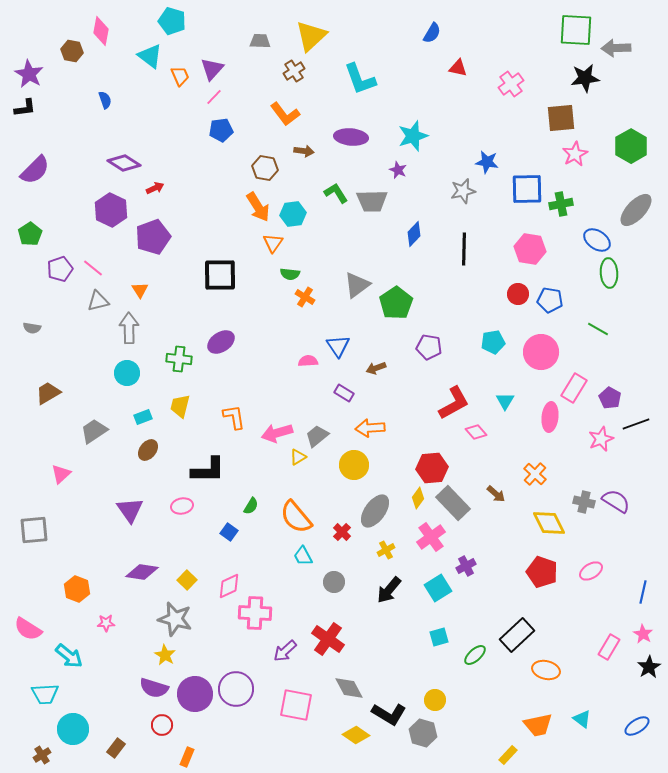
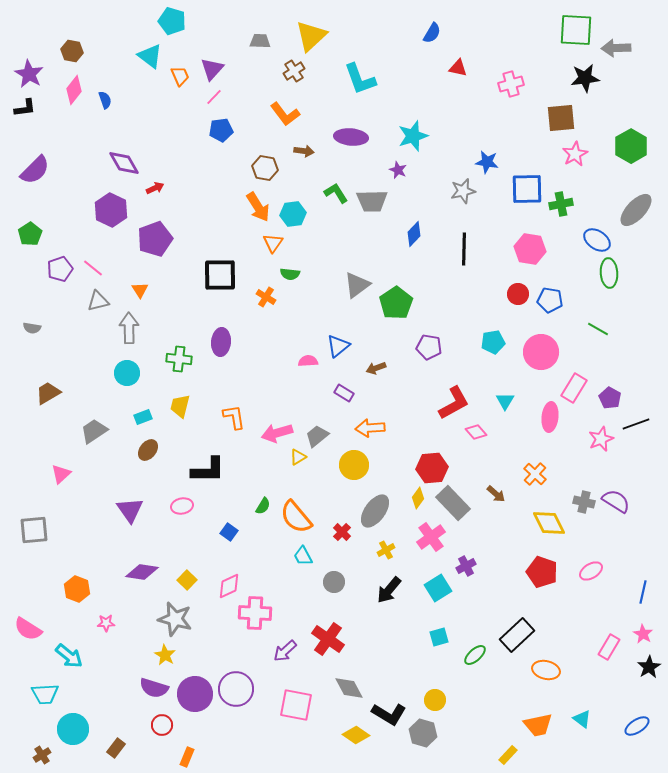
pink diamond at (101, 31): moved 27 px left, 59 px down; rotated 28 degrees clockwise
pink cross at (511, 84): rotated 20 degrees clockwise
purple diamond at (124, 163): rotated 28 degrees clockwise
purple pentagon at (153, 237): moved 2 px right, 2 px down
orange cross at (305, 297): moved 39 px left
purple ellipse at (221, 342): rotated 52 degrees counterclockwise
blue triangle at (338, 346): rotated 25 degrees clockwise
green semicircle at (251, 506): moved 12 px right
